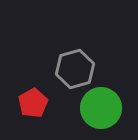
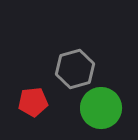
red pentagon: moved 1 px up; rotated 24 degrees clockwise
